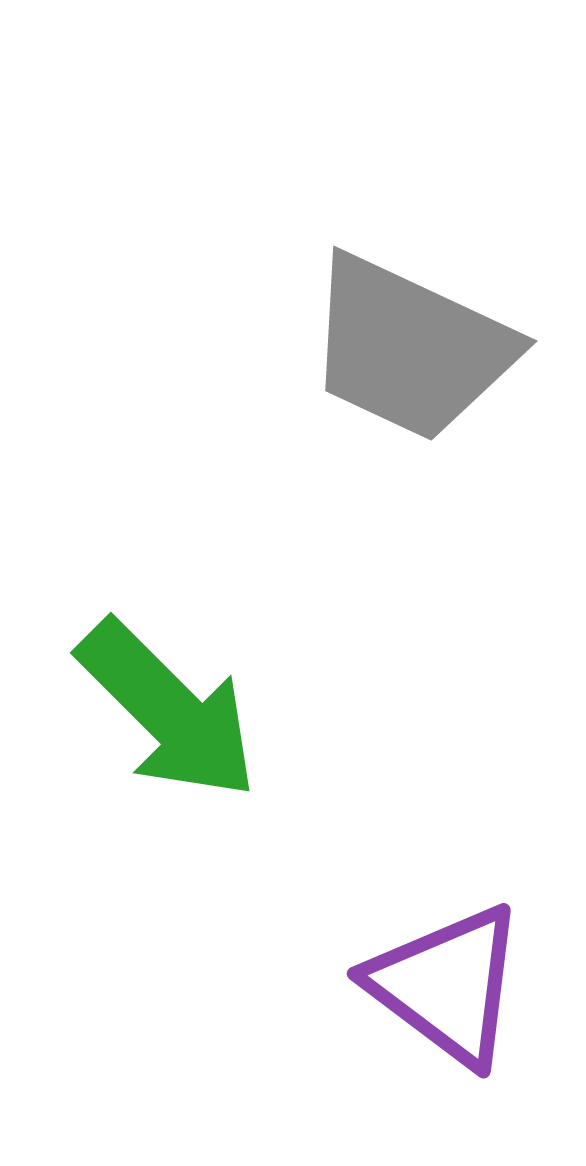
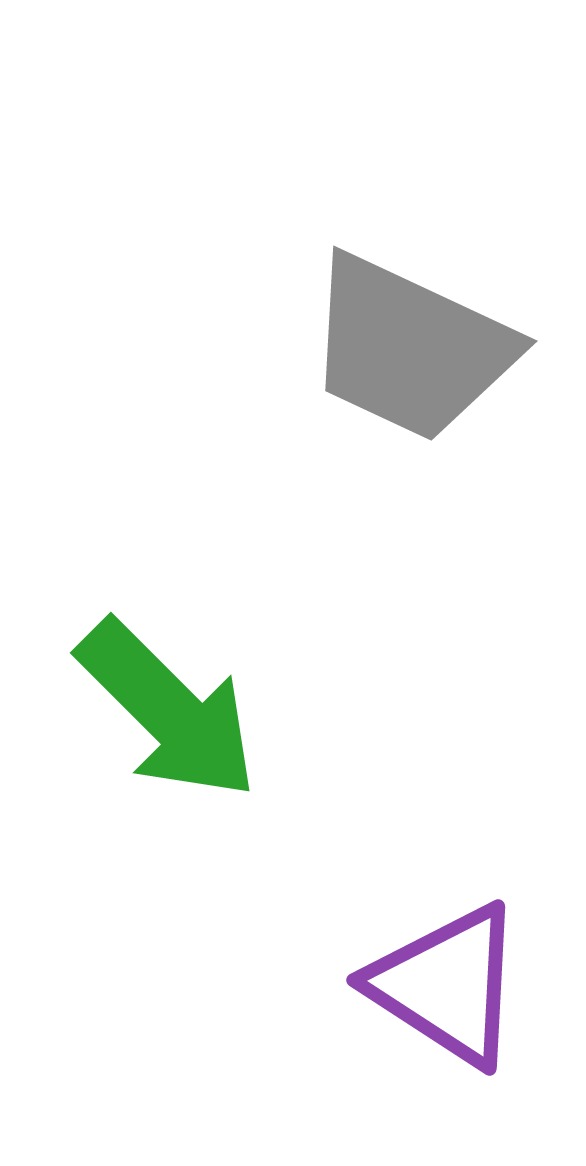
purple triangle: rotated 4 degrees counterclockwise
